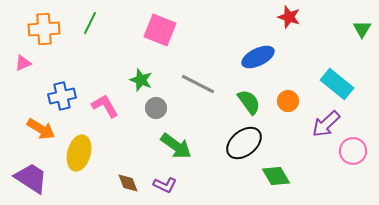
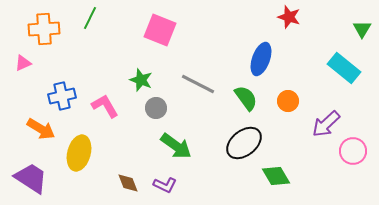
green line: moved 5 px up
blue ellipse: moved 3 px right, 2 px down; rotated 44 degrees counterclockwise
cyan rectangle: moved 7 px right, 16 px up
green semicircle: moved 3 px left, 4 px up
